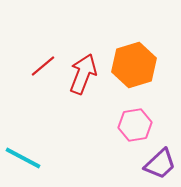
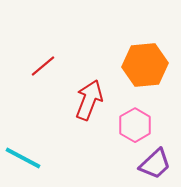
orange hexagon: moved 11 px right; rotated 12 degrees clockwise
red arrow: moved 6 px right, 26 px down
pink hexagon: rotated 20 degrees counterclockwise
purple trapezoid: moved 5 px left
